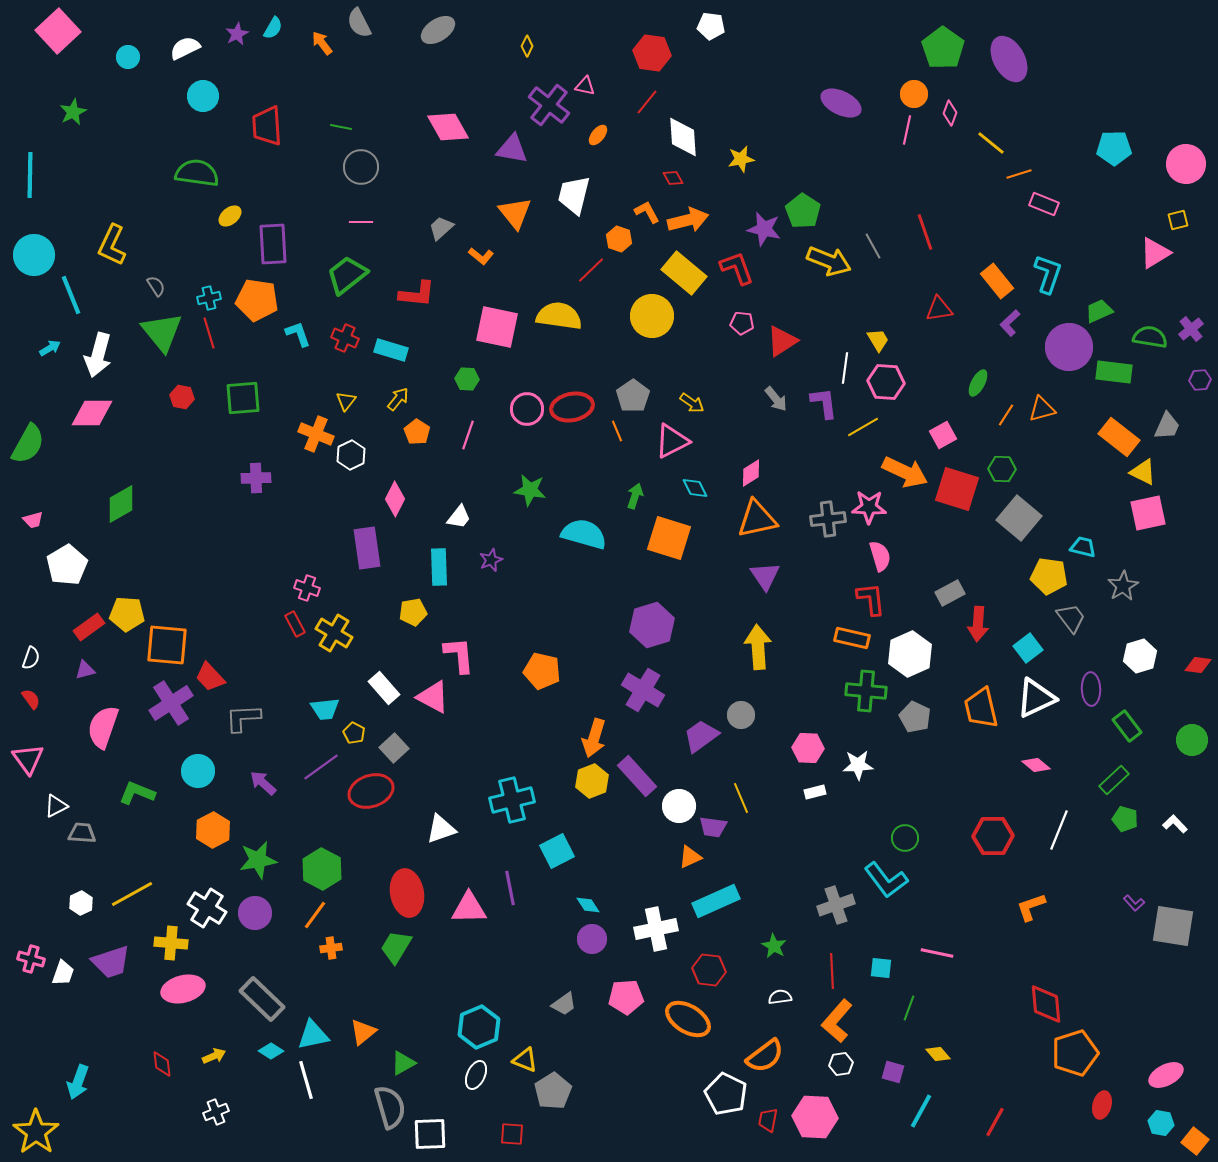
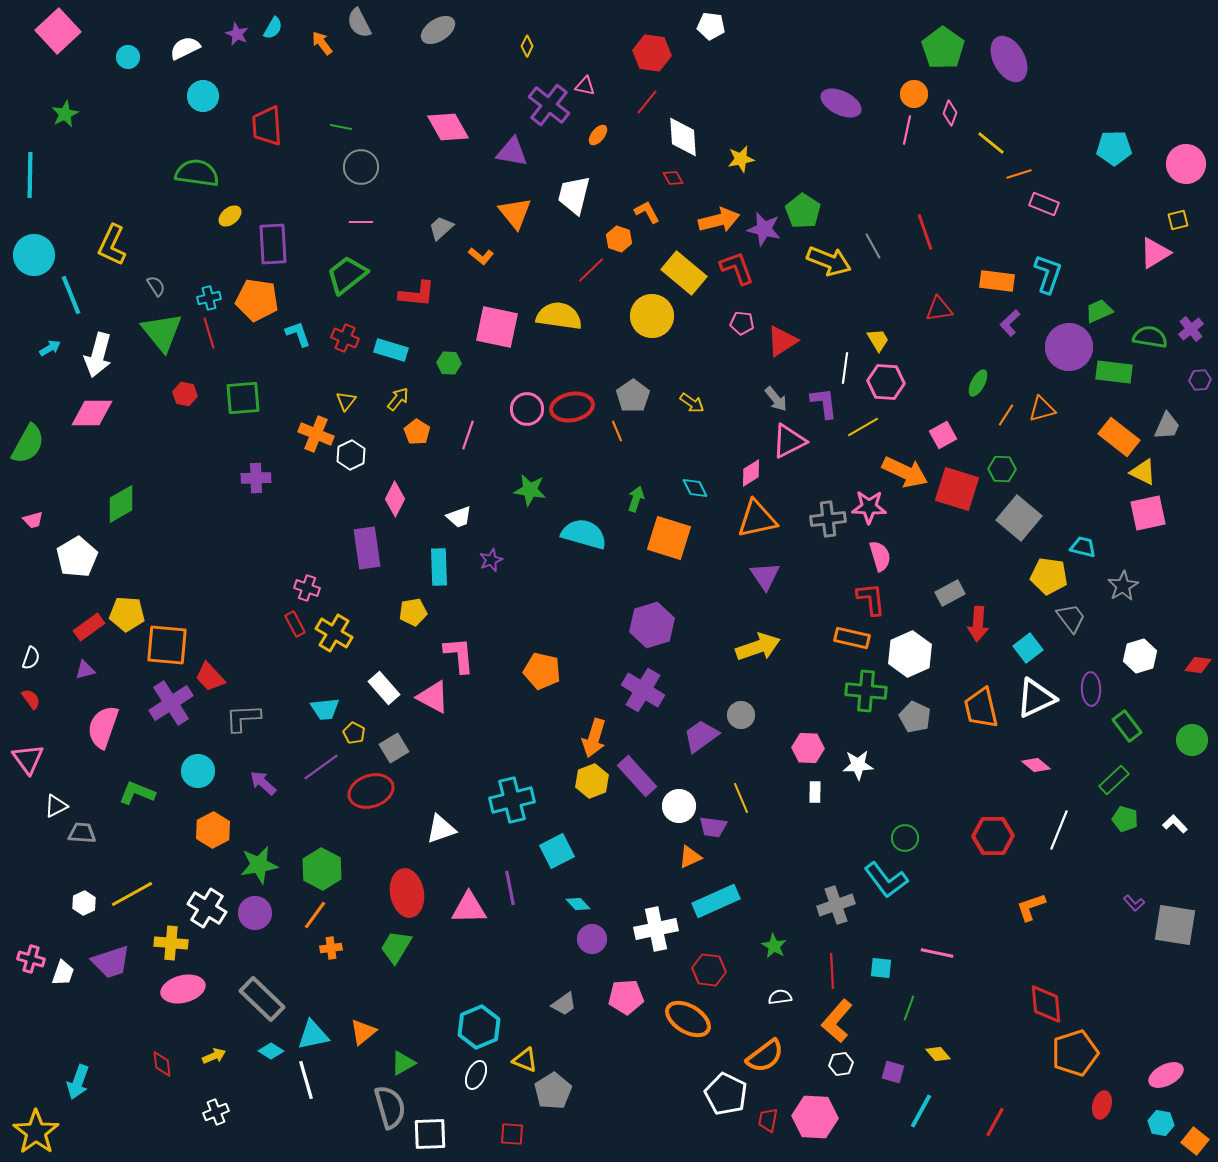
purple star at (237, 34): rotated 20 degrees counterclockwise
green star at (73, 112): moved 8 px left, 2 px down
purple triangle at (512, 149): moved 3 px down
orange arrow at (688, 220): moved 31 px right
orange rectangle at (997, 281): rotated 44 degrees counterclockwise
green hexagon at (467, 379): moved 18 px left, 16 px up
red hexagon at (182, 397): moved 3 px right, 3 px up
pink triangle at (672, 441): moved 117 px right
green arrow at (635, 496): moved 1 px right, 3 px down
white trapezoid at (459, 517): rotated 32 degrees clockwise
white pentagon at (67, 565): moved 10 px right, 8 px up
yellow arrow at (758, 647): rotated 75 degrees clockwise
gray square at (394, 748): rotated 12 degrees clockwise
white rectangle at (815, 792): rotated 75 degrees counterclockwise
green star at (258, 860): moved 1 px right, 5 px down
white hexagon at (81, 903): moved 3 px right
cyan diamond at (588, 905): moved 10 px left, 1 px up; rotated 10 degrees counterclockwise
gray square at (1173, 926): moved 2 px right, 1 px up
